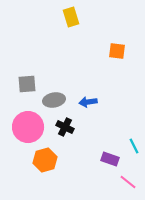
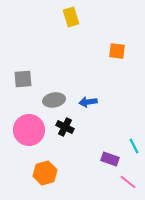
gray square: moved 4 px left, 5 px up
pink circle: moved 1 px right, 3 px down
orange hexagon: moved 13 px down
